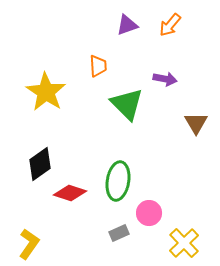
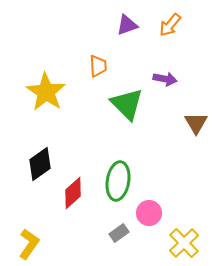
red diamond: moved 3 px right; rotated 60 degrees counterclockwise
gray rectangle: rotated 12 degrees counterclockwise
